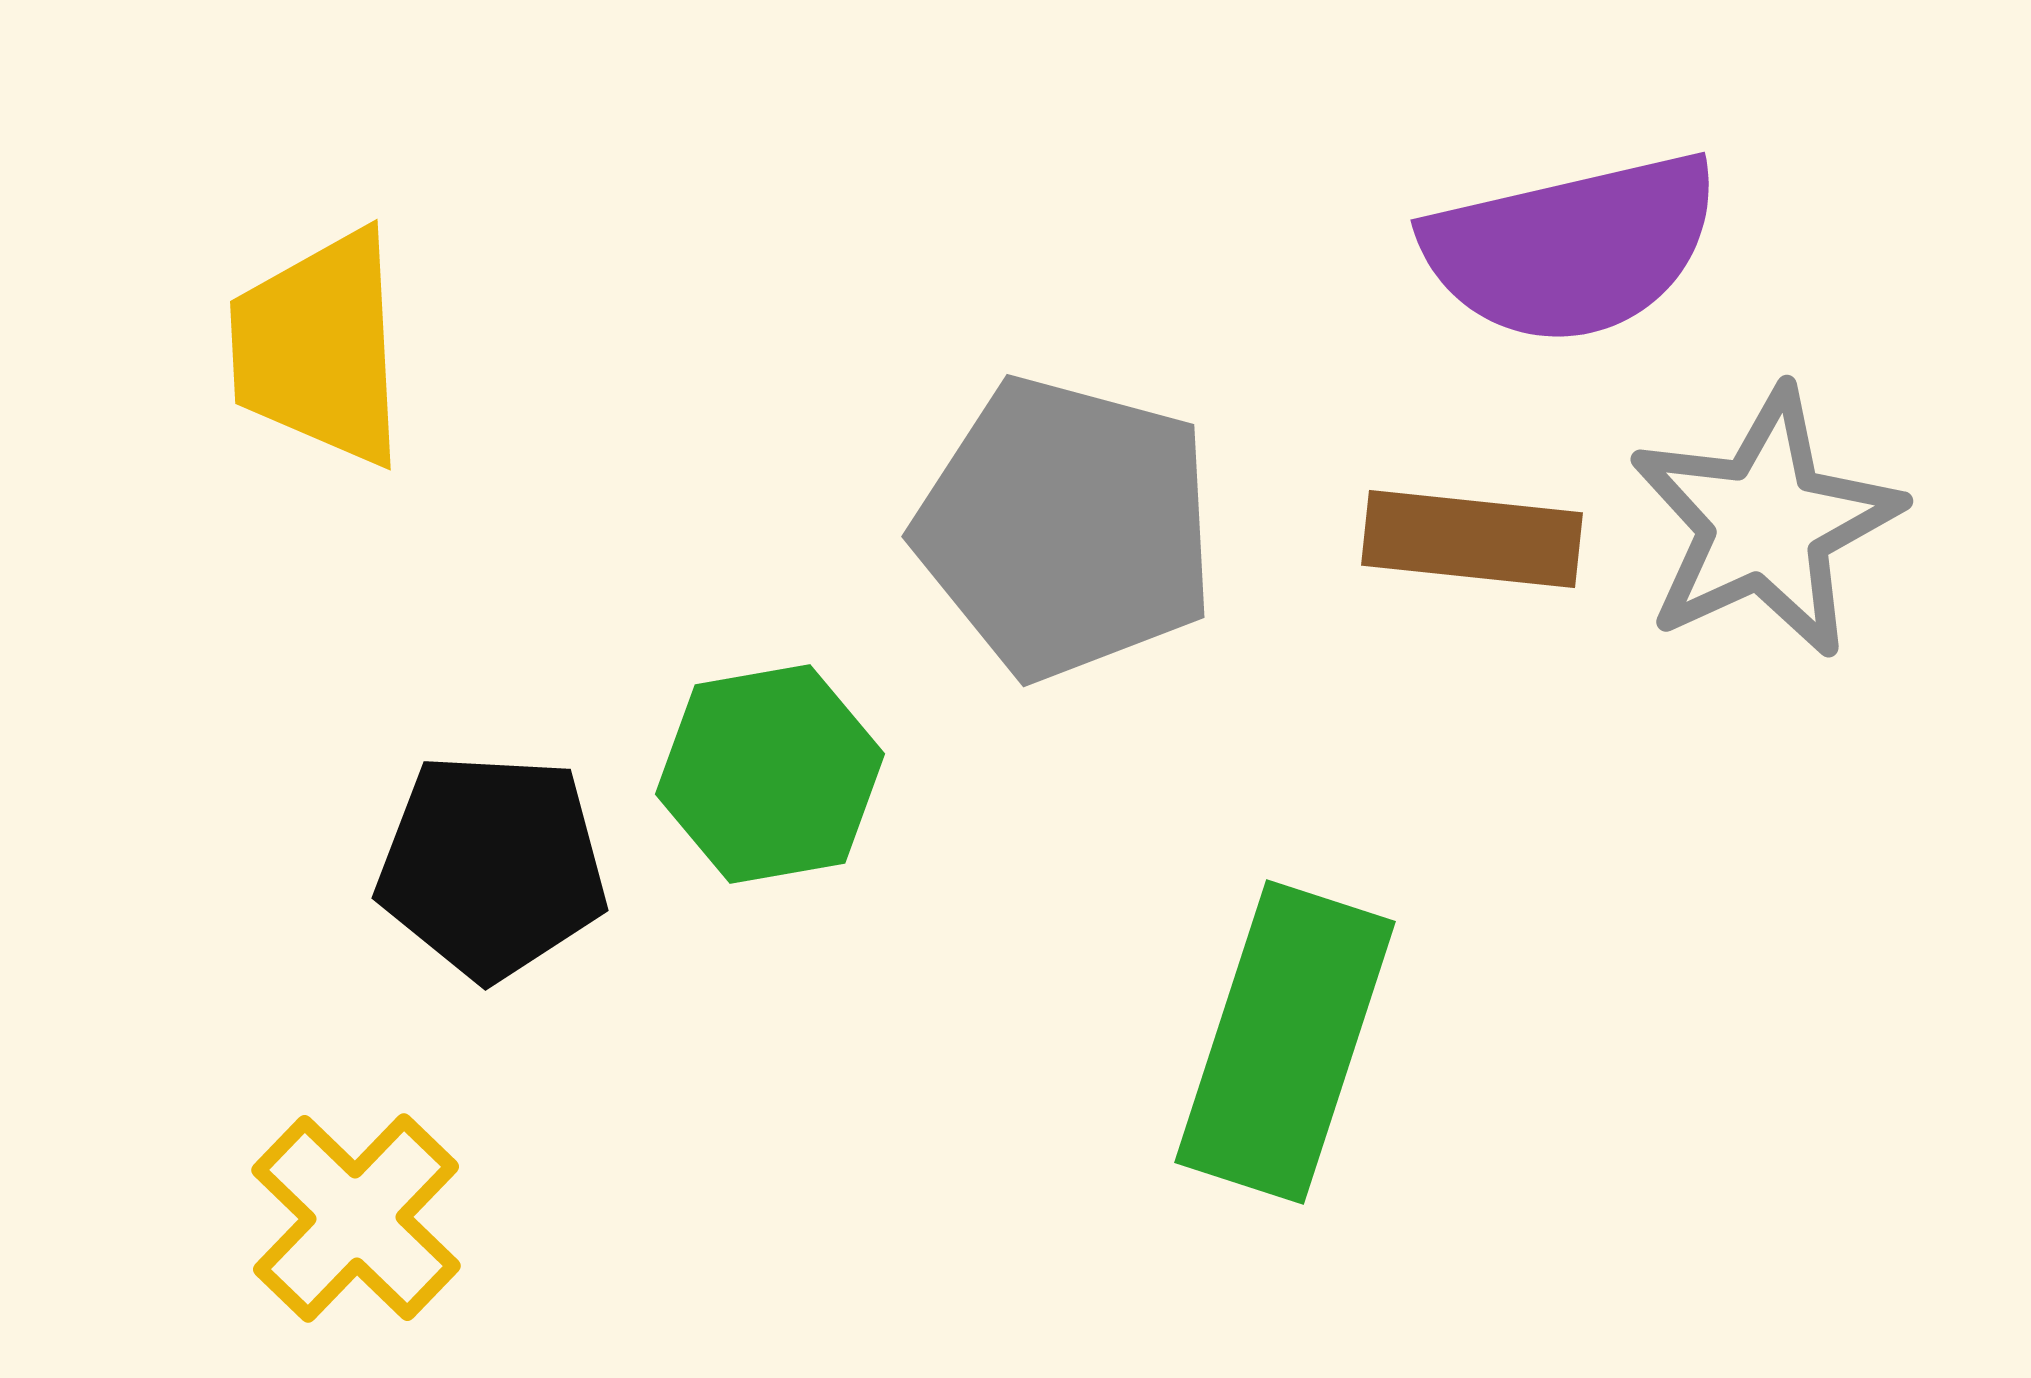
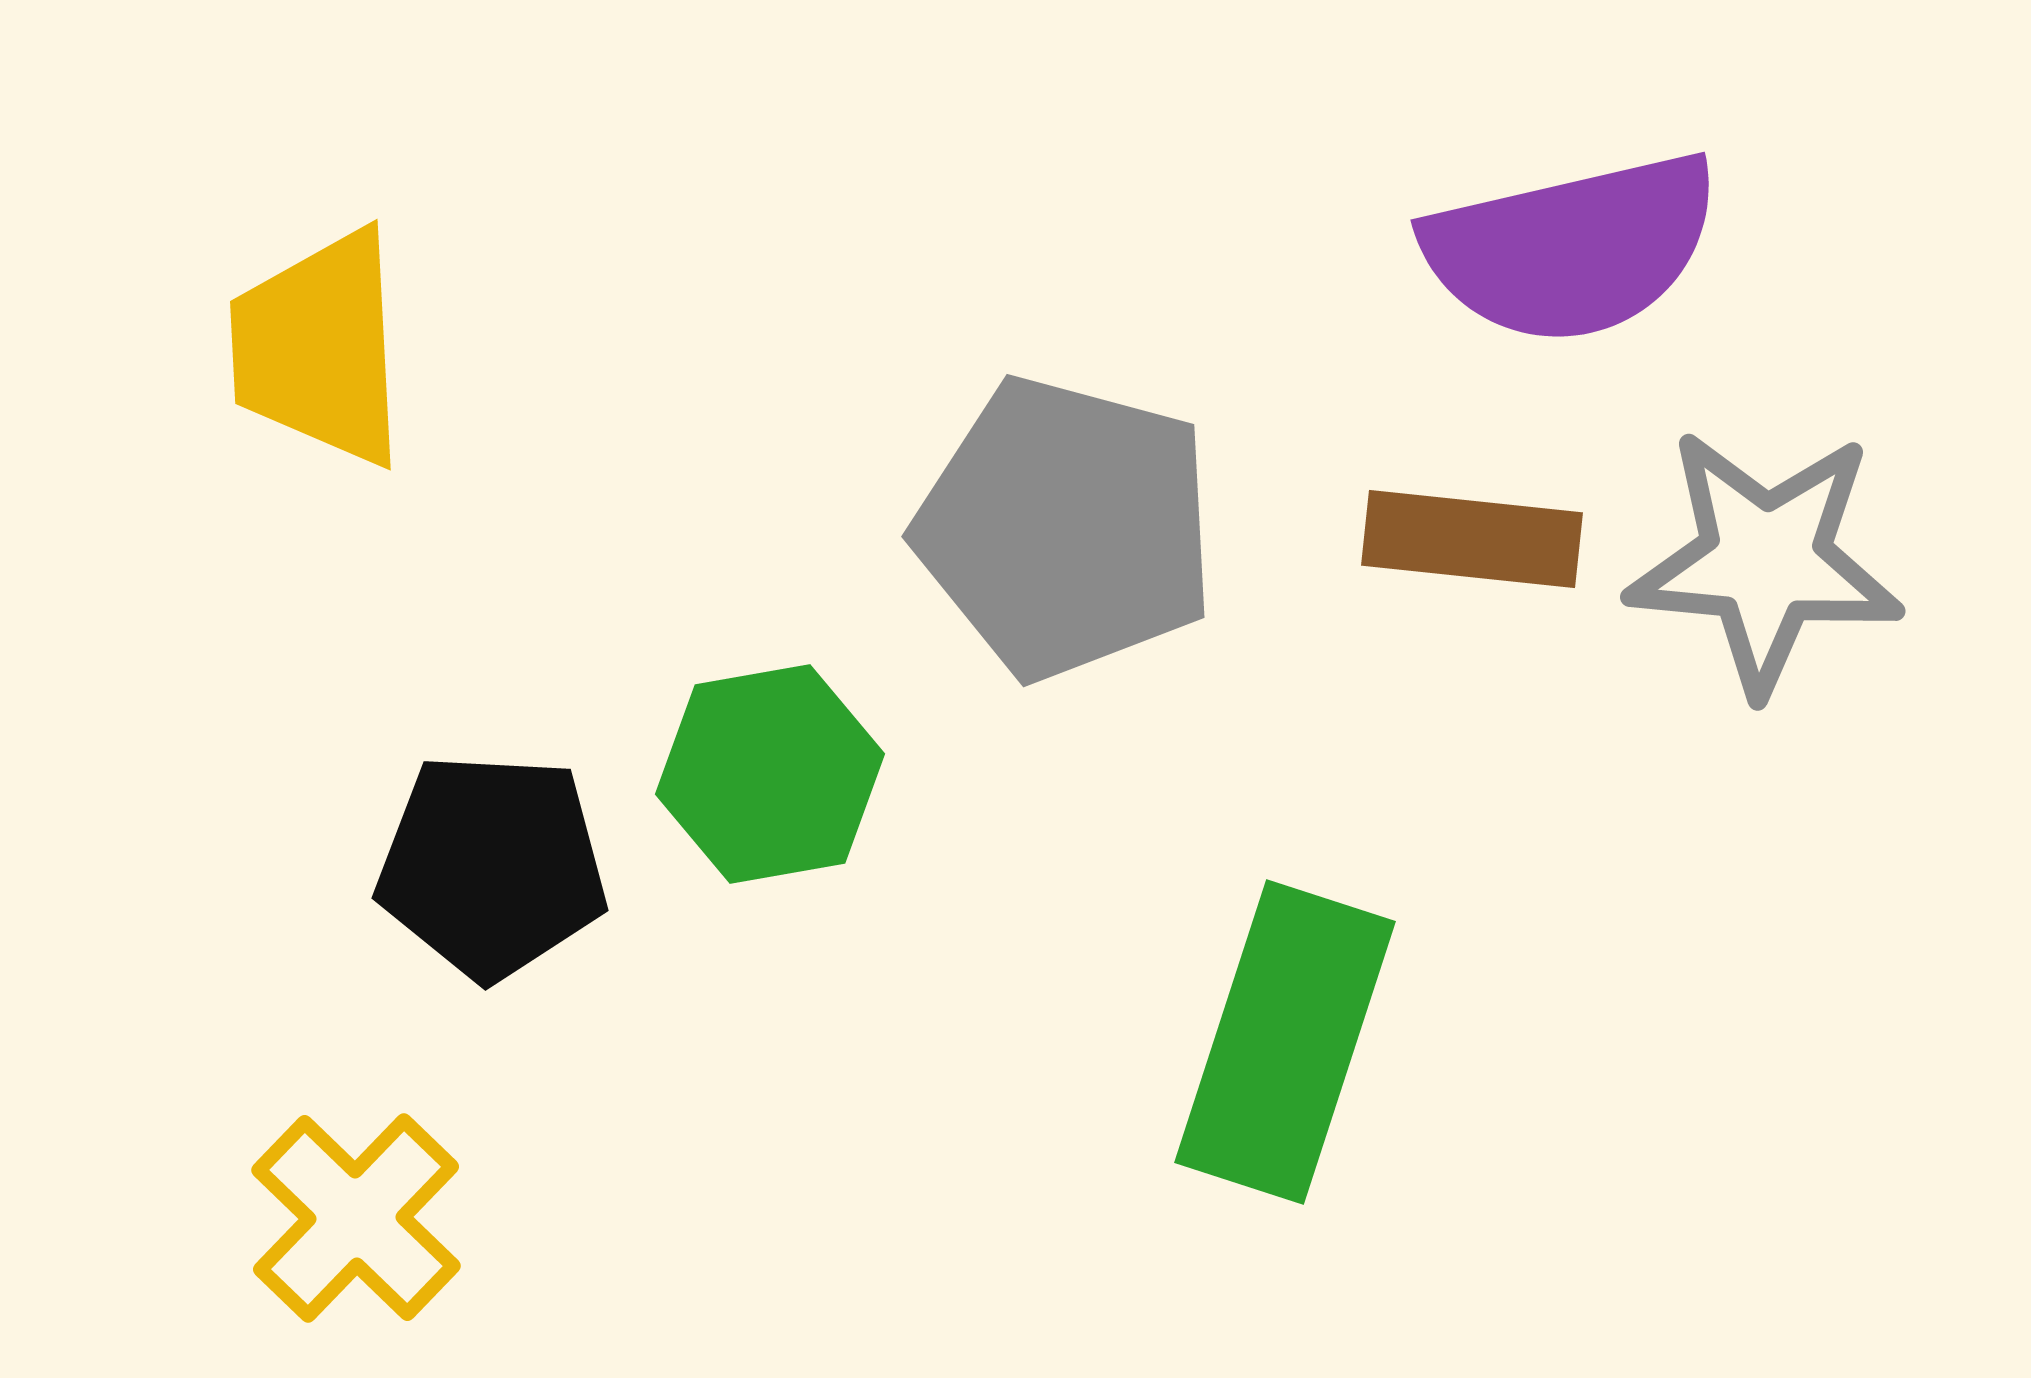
gray star: moved 38 px down; rotated 30 degrees clockwise
